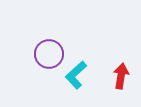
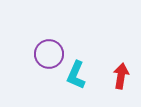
cyan L-shape: rotated 24 degrees counterclockwise
